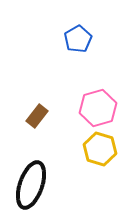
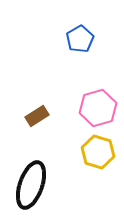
blue pentagon: moved 2 px right
brown rectangle: rotated 20 degrees clockwise
yellow hexagon: moved 2 px left, 3 px down
